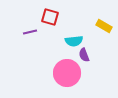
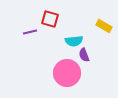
red square: moved 2 px down
